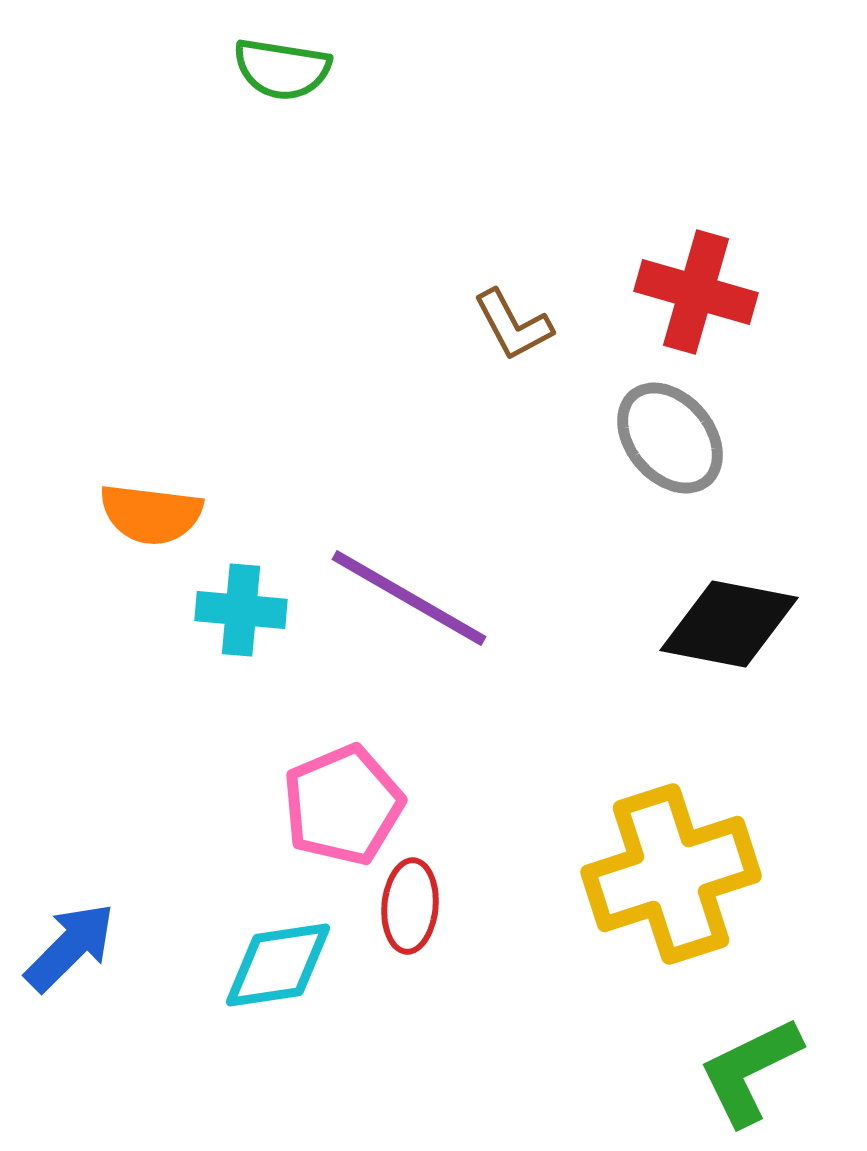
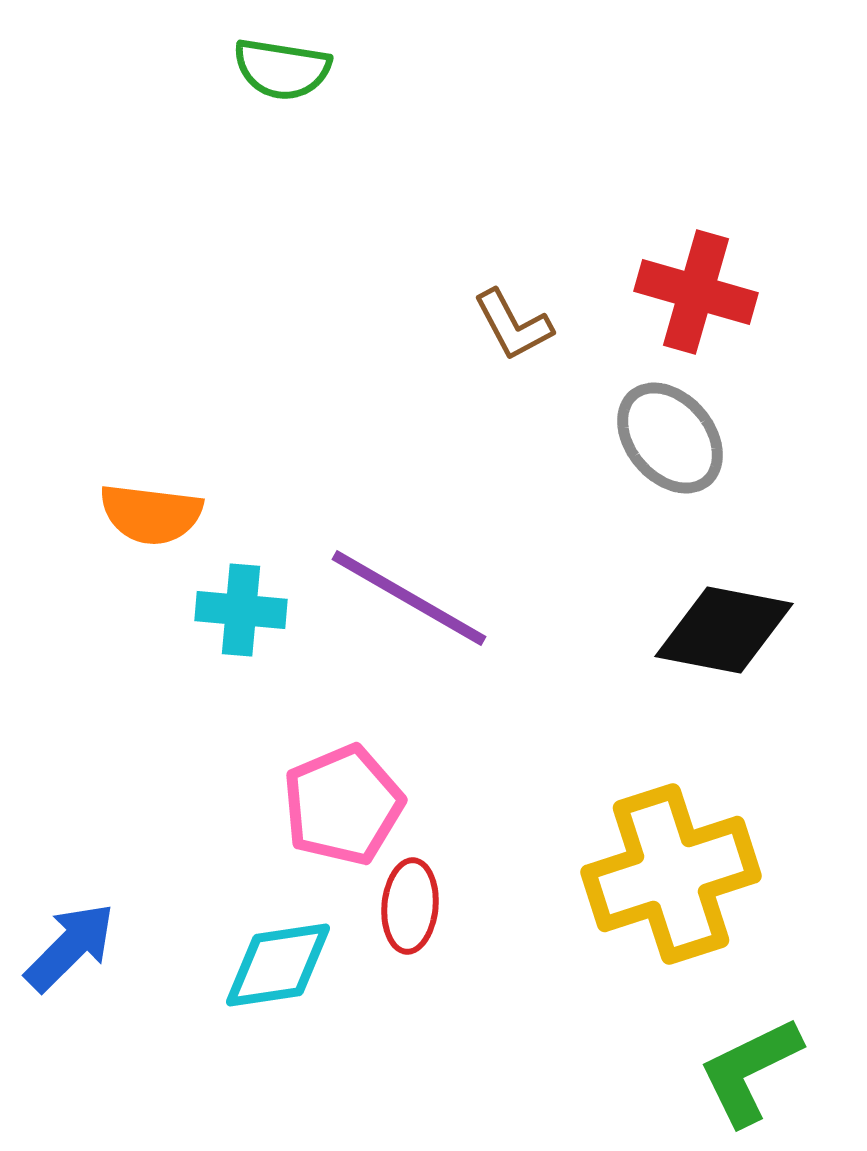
black diamond: moved 5 px left, 6 px down
